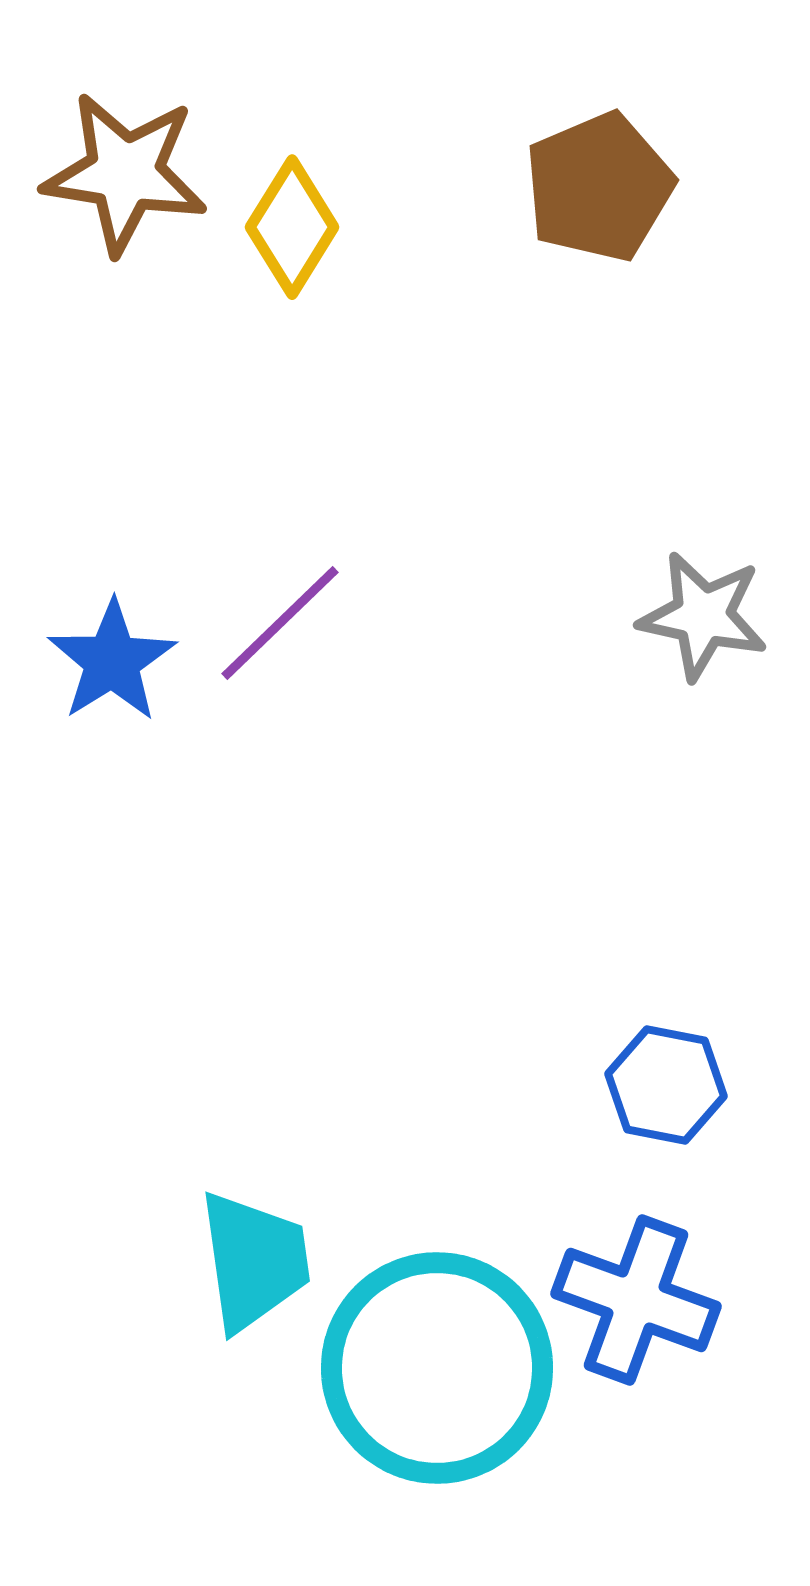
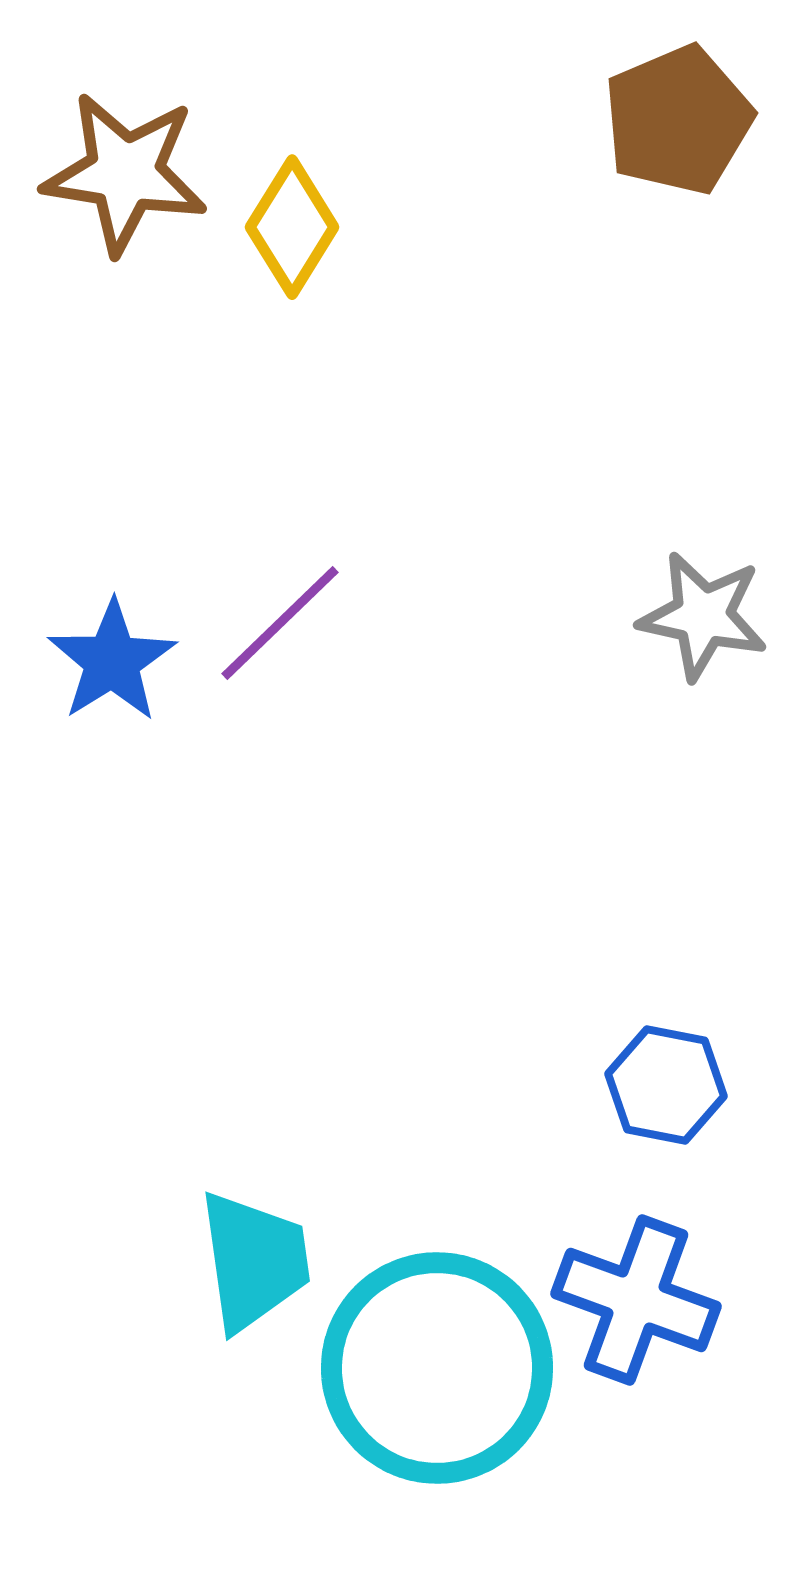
brown pentagon: moved 79 px right, 67 px up
